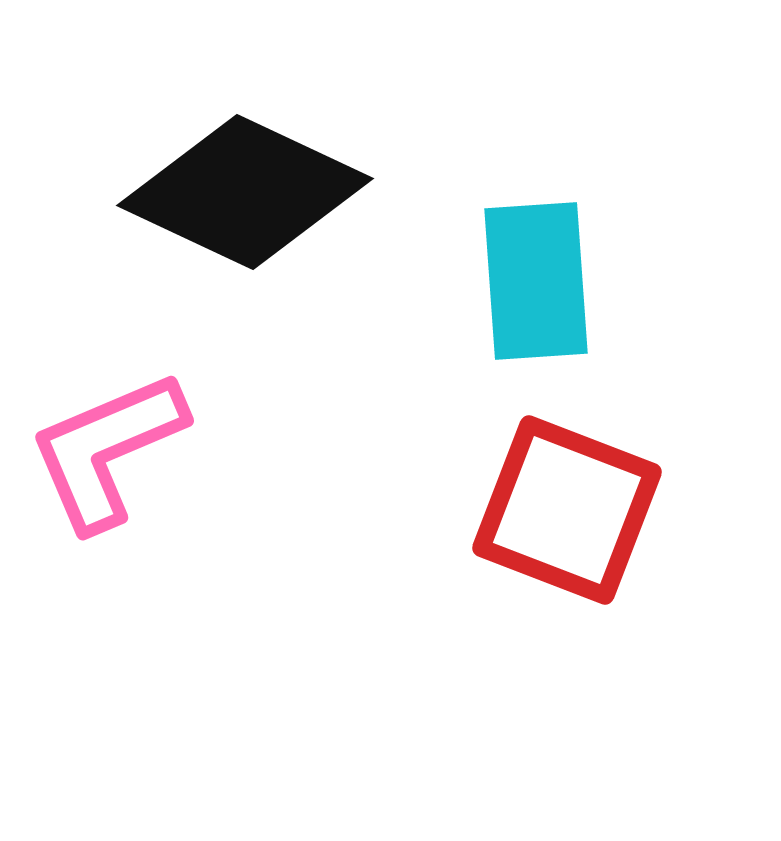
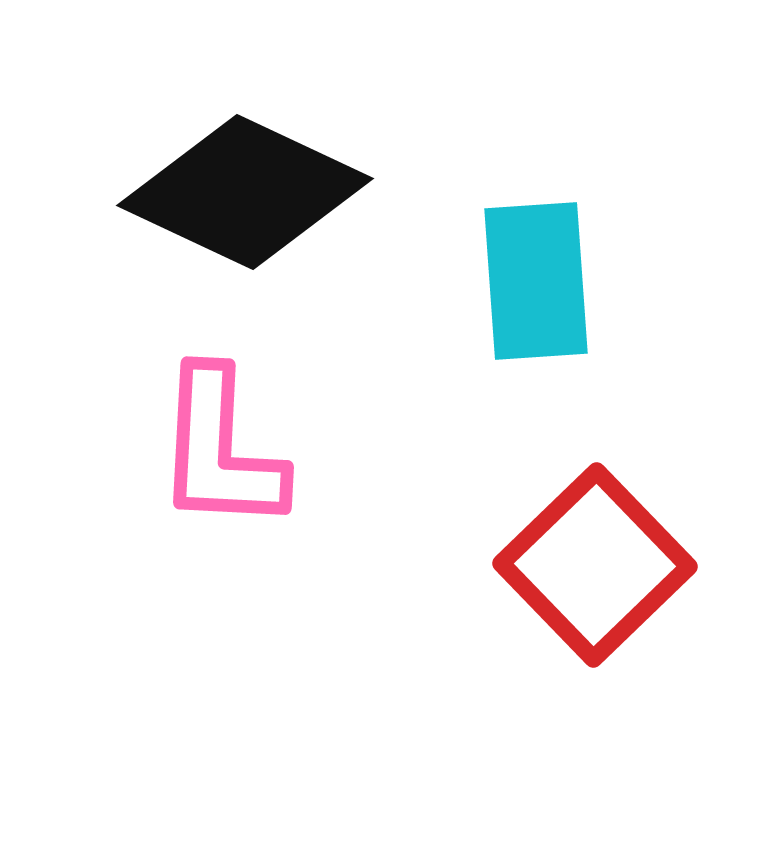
pink L-shape: moved 113 px right; rotated 64 degrees counterclockwise
red square: moved 28 px right, 55 px down; rotated 25 degrees clockwise
